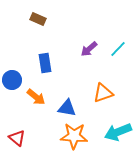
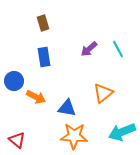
brown rectangle: moved 5 px right, 4 px down; rotated 49 degrees clockwise
cyan line: rotated 72 degrees counterclockwise
blue rectangle: moved 1 px left, 6 px up
blue circle: moved 2 px right, 1 px down
orange triangle: rotated 20 degrees counterclockwise
orange arrow: rotated 12 degrees counterclockwise
cyan arrow: moved 4 px right
red triangle: moved 2 px down
